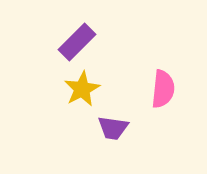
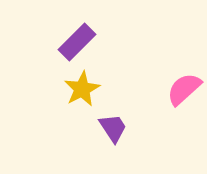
pink semicircle: moved 21 px right; rotated 138 degrees counterclockwise
purple trapezoid: rotated 132 degrees counterclockwise
